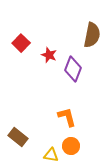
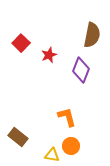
red star: rotated 28 degrees clockwise
purple diamond: moved 8 px right, 1 px down
yellow triangle: moved 1 px right
